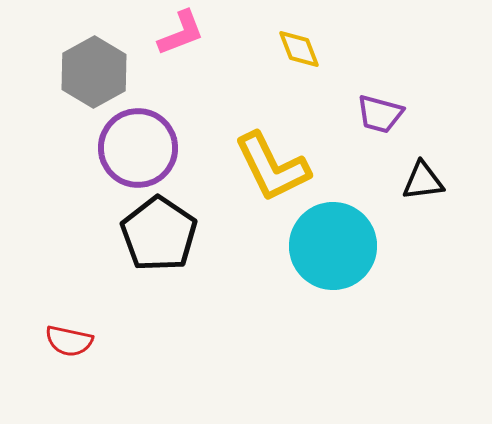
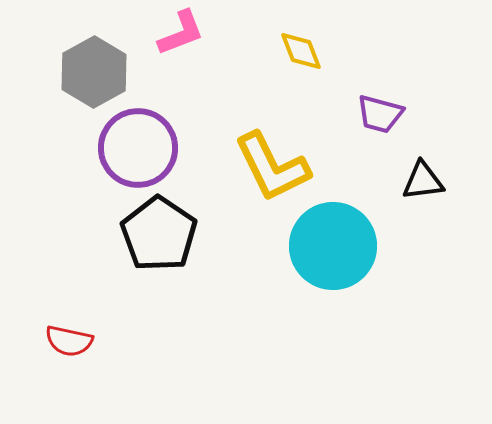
yellow diamond: moved 2 px right, 2 px down
